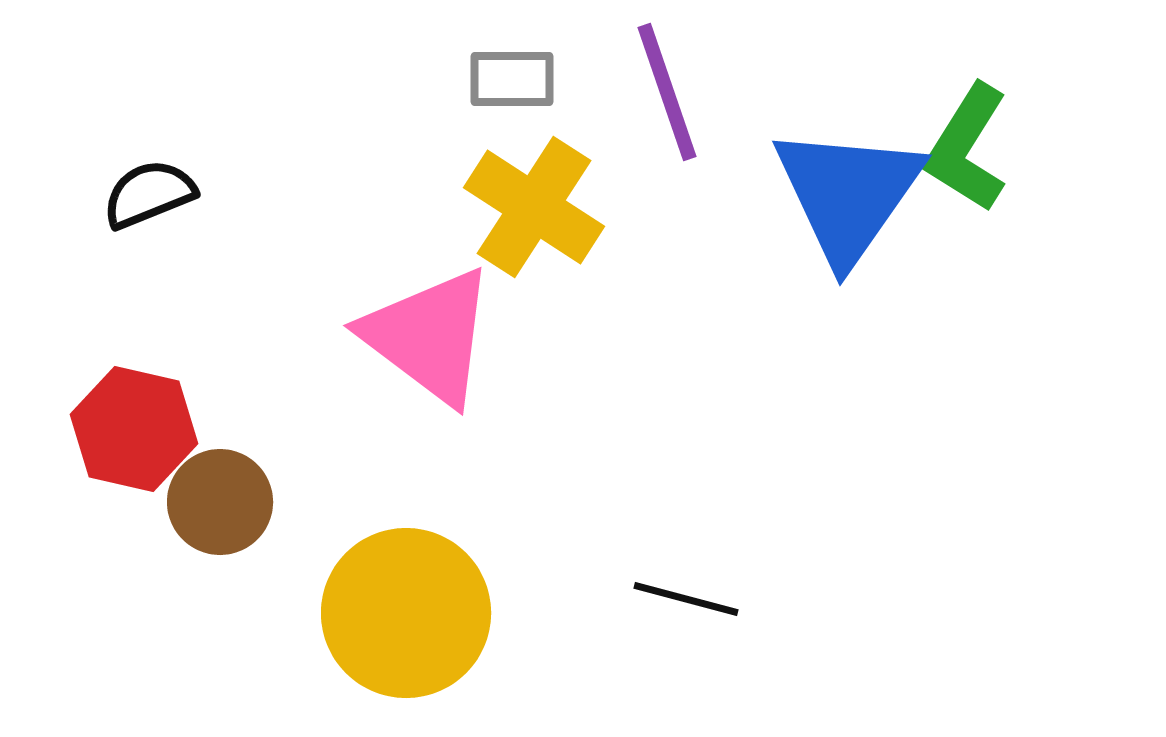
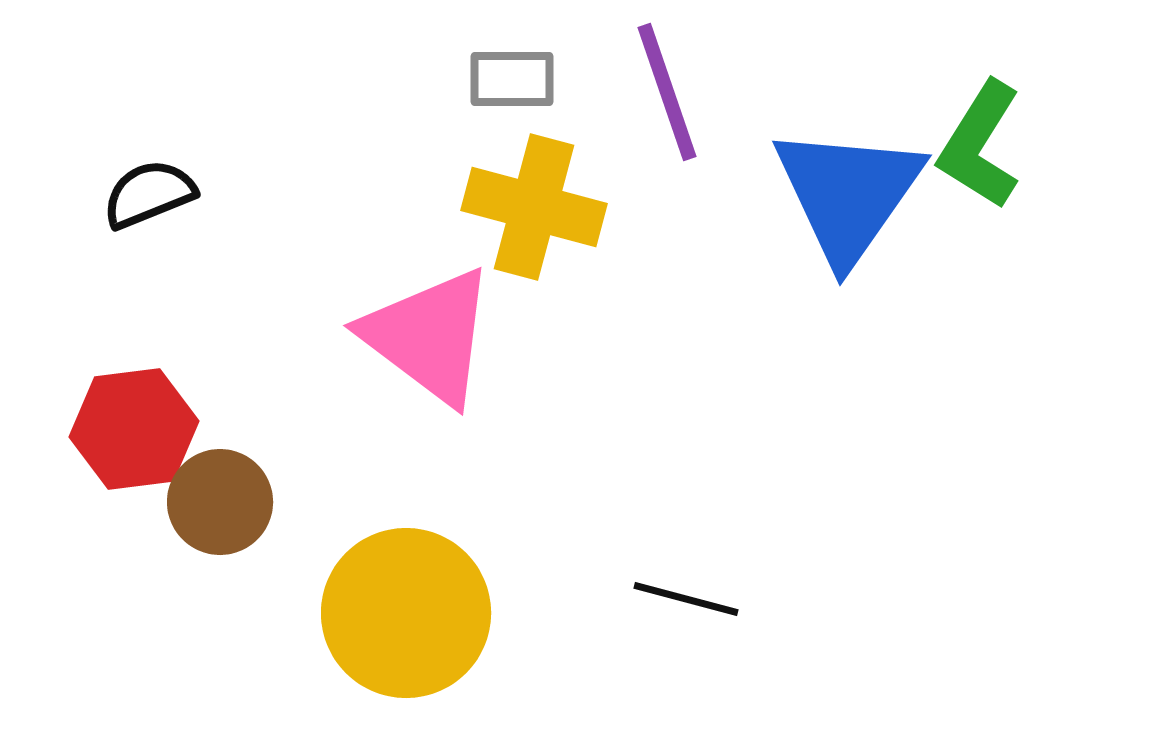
green L-shape: moved 13 px right, 3 px up
yellow cross: rotated 18 degrees counterclockwise
red hexagon: rotated 20 degrees counterclockwise
